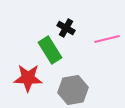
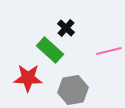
black cross: rotated 12 degrees clockwise
pink line: moved 2 px right, 12 px down
green rectangle: rotated 16 degrees counterclockwise
